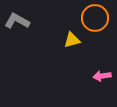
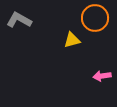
gray L-shape: moved 2 px right, 1 px up
